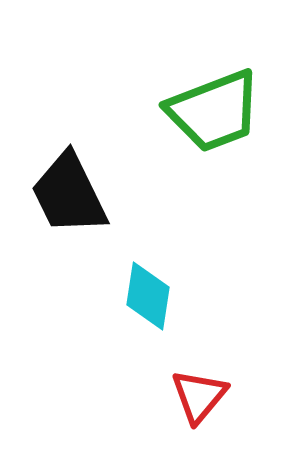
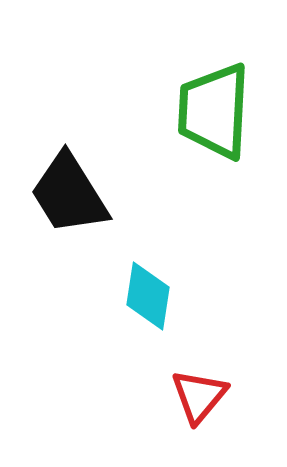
green trapezoid: rotated 114 degrees clockwise
black trapezoid: rotated 6 degrees counterclockwise
